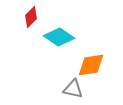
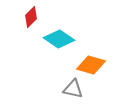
cyan diamond: moved 2 px down
orange diamond: rotated 24 degrees clockwise
